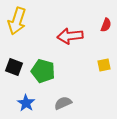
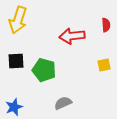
yellow arrow: moved 1 px right, 1 px up
red semicircle: rotated 24 degrees counterclockwise
red arrow: moved 2 px right
black square: moved 2 px right, 6 px up; rotated 24 degrees counterclockwise
green pentagon: moved 1 px right, 1 px up
blue star: moved 12 px left, 4 px down; rotated 18 degrees clockwise
